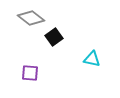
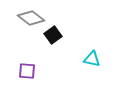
black square: moved 1 px left, 2 px up
purple square: moved 3 px left, 2 px up
